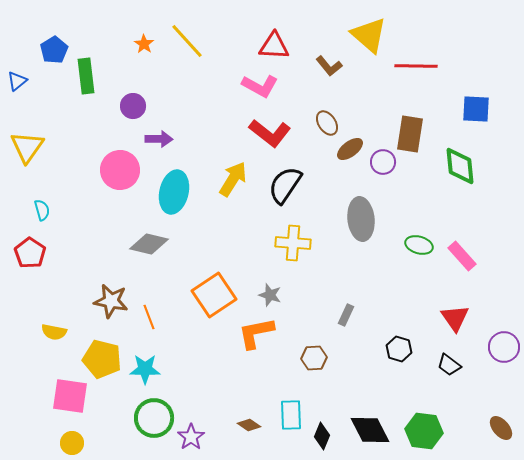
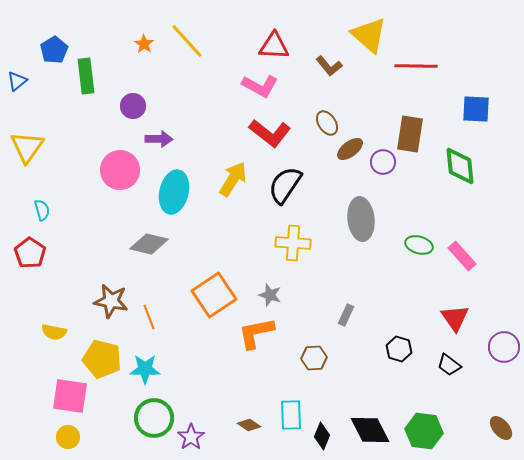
yellow circle at (72, 443): moved 4 px left, 6 px up
